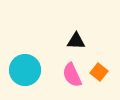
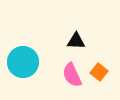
cyan circle: moved 2 px left, 8 px up
